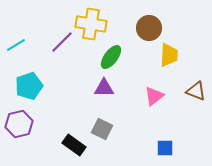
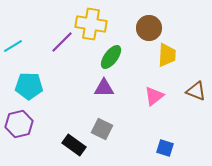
cyan line: moved 3 px left, 1 px down
yellow trapezoid: moved 2 px left
cyan pentagon: rotated 20 degrees clockwise
blue square: rotated 18 degrees clockwise
